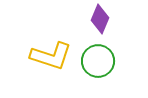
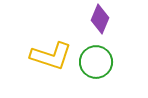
green circle: moved 2 px left, 1 px down
